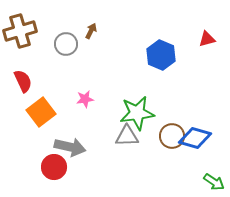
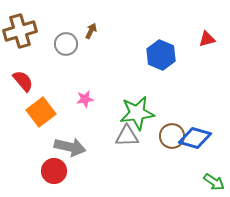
red semicircle: rotated 15 degrees counterclockwise
red circle: moved 4 px down
